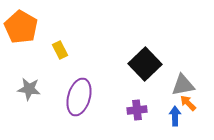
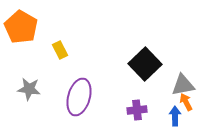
orange arrow: moved 2 px left, 1 px up; rotated 18 degrees clockwise
